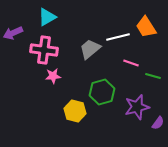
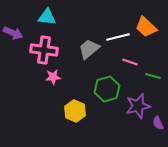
cyan triangle: rotated 36 degrees clockwise
orange trapezoid: rotated 15 degrees counterclockwise
purple arrow: rotated 132 degrees counterclockwise
gray trapezoid: moved 1 px left
pink line: moved 1 px left, 1 px up
pink star: moved 1 px down
green hexagon: moved 5 px right, 3 px up
purple star: moved 1 px right, 1 px up
yellow hexagon: rotated 10 degrees clockwise
purple semicircle: rotated 120 degrees clockwise
